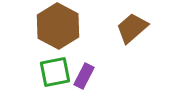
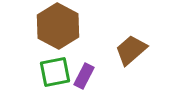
brown trapezoid: moved 1 px left, 22 px down
